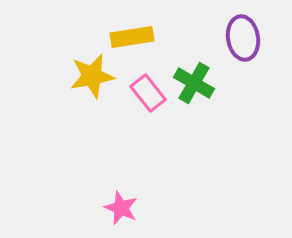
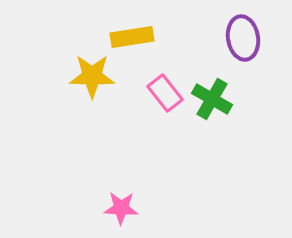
yellow star: rotated 12 degrees clockwise
green cross: moved 18 px right, 16 px down
pink rectangle: moved 17 px right
pink star: rotated 20 degrees counterclockwise
